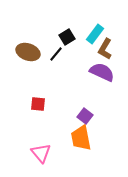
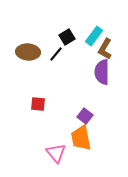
cyan rectangle: moved 1 px left, 2 px down
brown ellipse: rotated 15 degrees counterclockwise
purple semicircle: rotated 115 degrees counterclockwise
pink triangle: moved 15 px right
